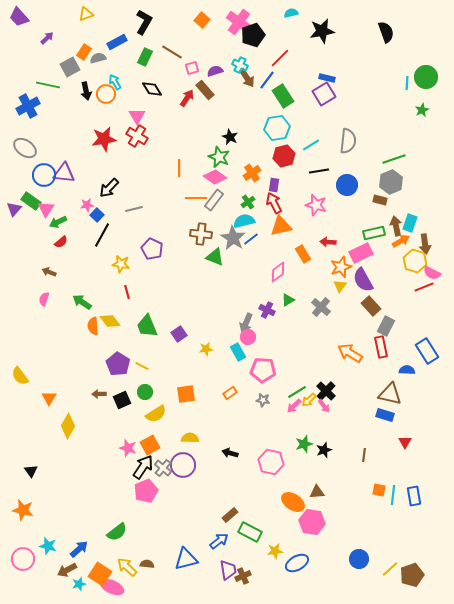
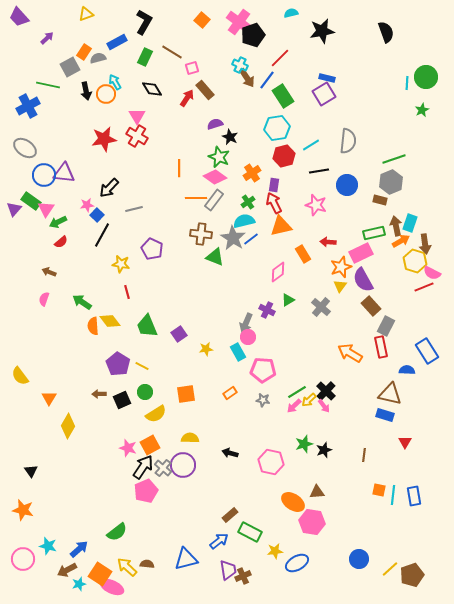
purple semicircle at (215, 71): moved 53 px down
